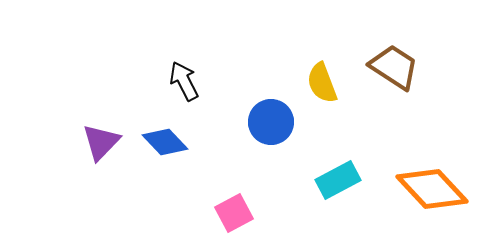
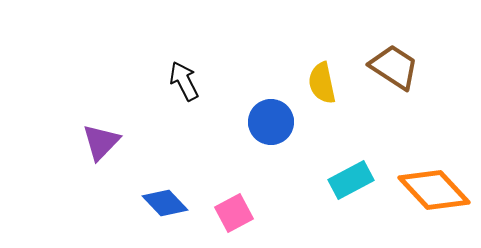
yellow semicircle: rotated 9 degrees clockwise
blue diamond: moved 61 px down
cyan rectangle: moved 13 px right
orange diamond: moved 2 px right, 1 px down
